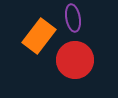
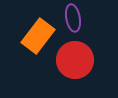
orange rectangle: moved 1 px left
